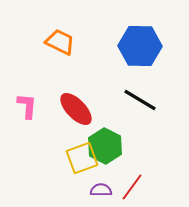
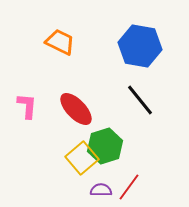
blue hexagon: rotated 9 degrees clockwise
black line: rotated 20 degrees clockwise
green hexagon: rotated 16 degrees clockwise
yellow square: rotated 20 degrees counterclockwise
red line: moved 3 px left
